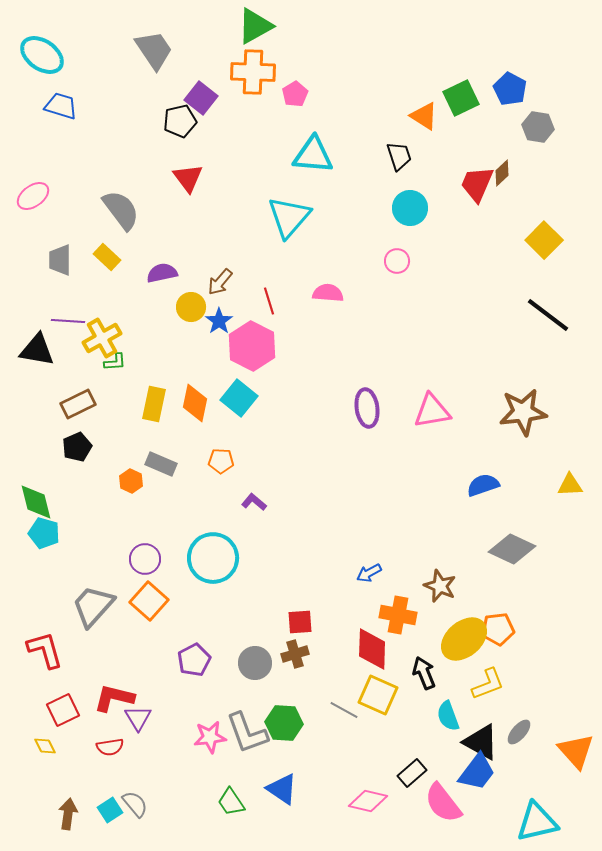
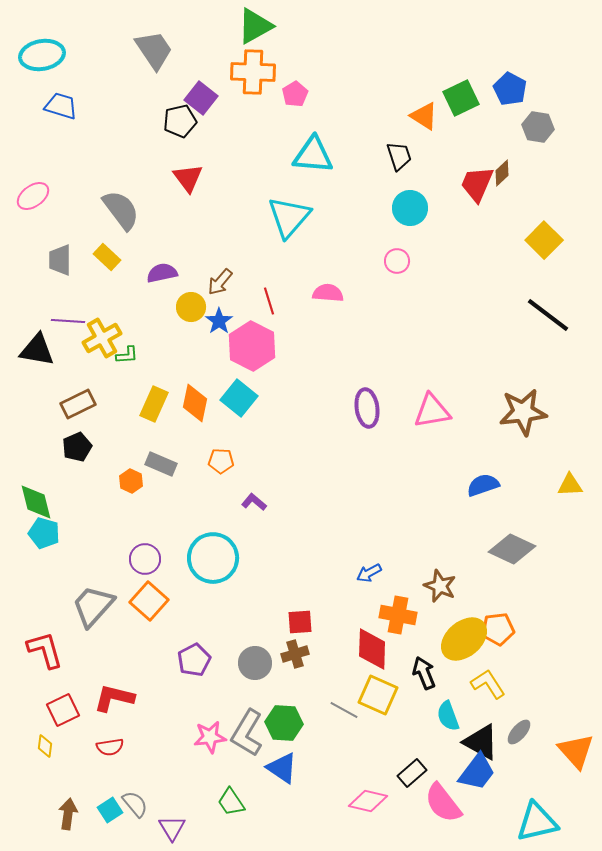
cyan ellipse at (42, 55): rotated 45 degrees counterclockwise
green L-shape at (115, 362): moved 12 px right, 7 px up
yellow rectangle at (154, 404): rotated 12 degrees clockwise
yellow L-shape at (488, 684): rotated 102 degrees counterclockwise
purple triangle at (138, 718): moved 34 px right, 110 px down
gray L-shape at (247, 733): rotated 51 degrees clockwise
yellow diamond at (45, 746): rotated 35 degrees clockwise
blue triangle at (282, 789): moved 21 px up
